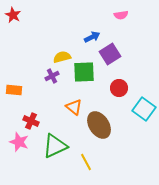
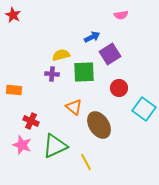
yellow semicircle: moved 1 px left, 2 px up
purple cross: moved 2 px up; rotated 32 degrees clockwise
pink star: moved 3 px right, 3 px down
